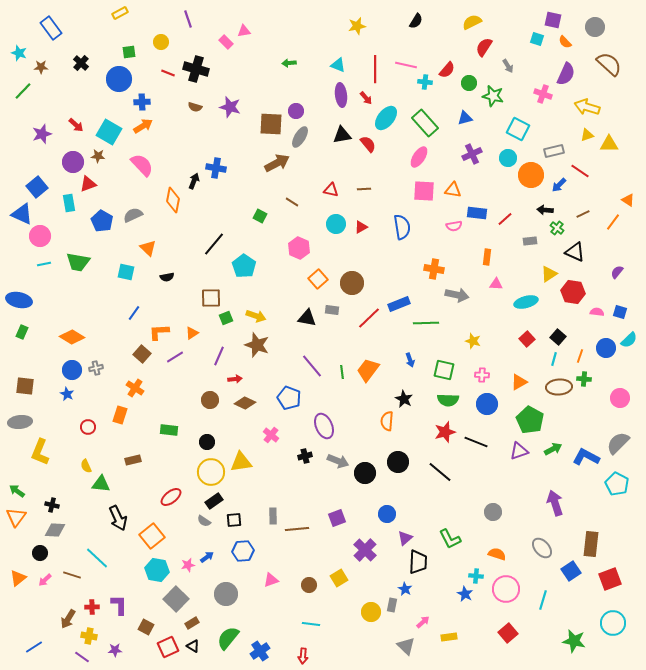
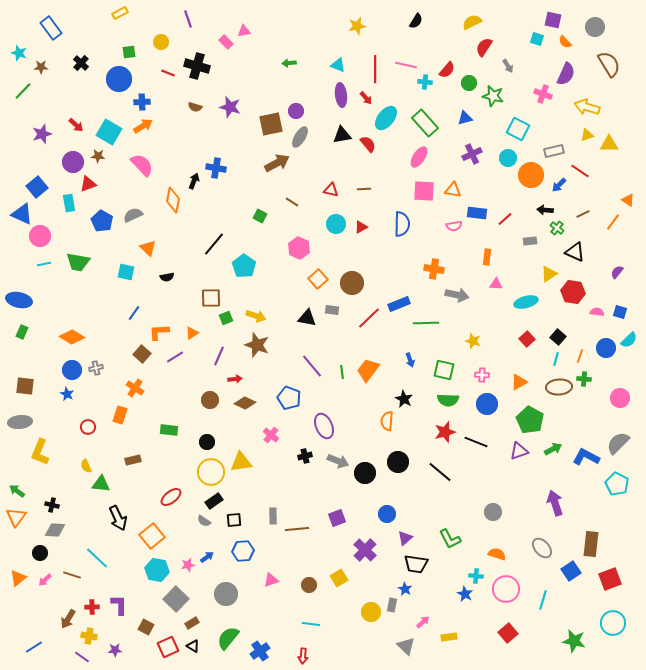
brown semicircle at (609, 64): rotated 16 degrees clockwise
black cross at (196, 69): moved 1 px right, 3 px up
brown square at (271, 124): rotated 15 degrees counterclockwise
blue semicircle at (402, 227): moved 3 px up; rotated 10 degrees clockwise
cyan line at (554, 359): moved 2 px right
black trapezoid at (418, 562): moved 2 px left, 2 px down; rotated 95 degrees clockwise
